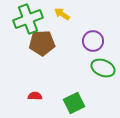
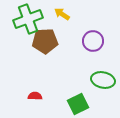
brown pentagon: moved 3 px right, 2 px up
green ellipse: moved 12 px down; rotated 10 degrees counterclockwise
green square: moved 4 px right, 1 px down
